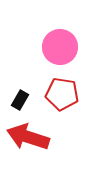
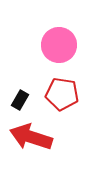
pink circle: moved 1 px left, 2 px up
red arrow: moved 3 px right
